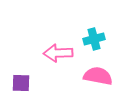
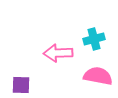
purple square: moved 2 px down
